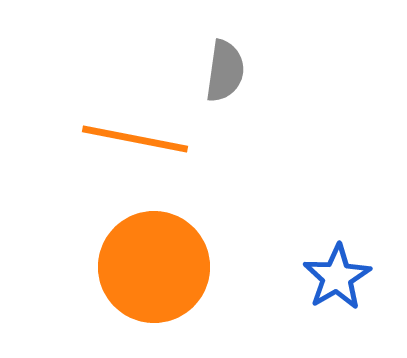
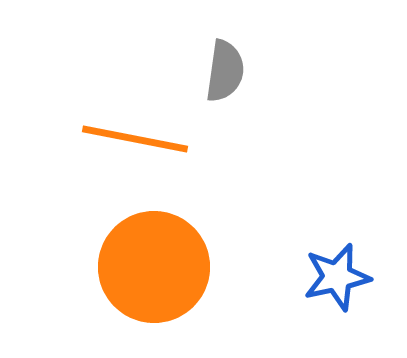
blue star: rotated 18 degrees clockwise
